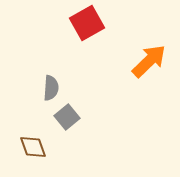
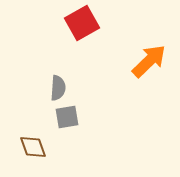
red square: moved 5 px left
gray semicircle: moved 7 px right
gray square: rotated 30 degrees clockwise
